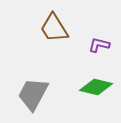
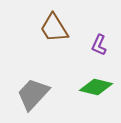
purple L-shape: rotated 80 degrees counterclockwise
gray trapezoid: rotated 15 degrees clockwise
